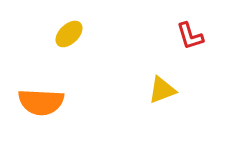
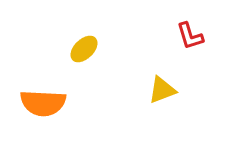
yellow ellipse: moved 15 px right, 15 px down
orange semicircle: moved 2 px right, 1 px down
